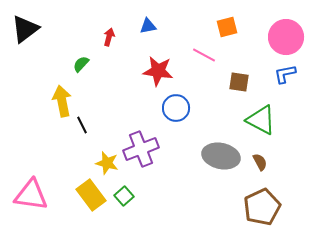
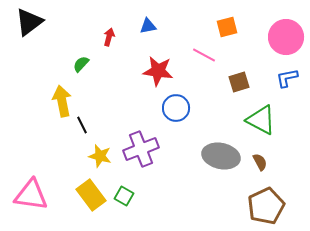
black triangle: moved 4 px right, 7 px up
blue L-shape: moved 2 px right, 4 px down
brown square: rotated 25 degrees counterclockwise
yellow star: moved 7 px left, 7 px up
green square: rotated 18 degrees counterclockwise
brown pentagon: moved 4 px right, 1 px up
